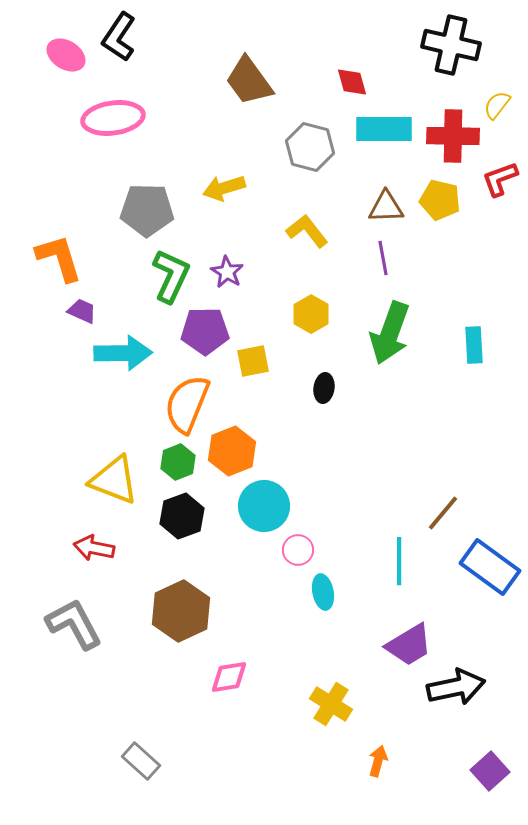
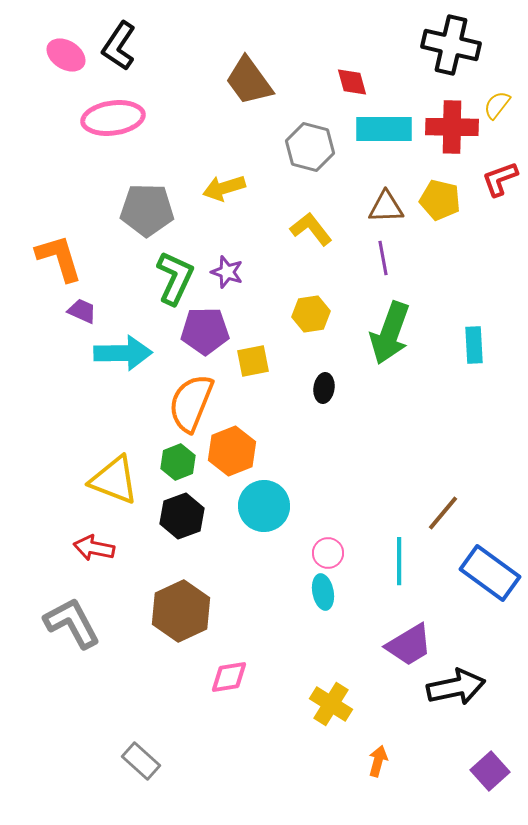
black L-shape at (119, 37): moved 9 px down
red cross at (453, 136): moved 1 px left, 9 px up
yellow L-shape at (307, 231): moved 4 px right, 2 px up
purple star at (227, 272): rotated 12 degrees counterclockwise
green L-shape at (171, 276): moved 4 px right, 2 px down
yellow hexagon at (311, 314): rotated 21 degrees clockwise
orange semicircle at (187, 404): moved 4 px right, 1 px up
pink circle at (298, 550): moved 30 px right, 3 px down
blue rectangle at (490, 567): moved 6 px down
gray L-shape at (74, 624): moved 2 px left, 1 px up
